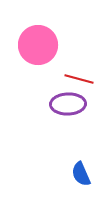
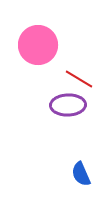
red line: rotated 16 degrees clockwise
purple ellipse: moved 1 px down
